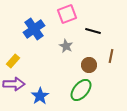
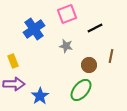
black line: moved 2 px right, 3 px up; rotated 42 degrees counterclockwise
gray star: rotated 16 degrees counterclockwise
yellow rectangle: rotated 64 degrees counterclockwise
